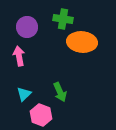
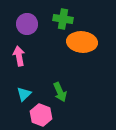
purple circle: moved 3 px up
